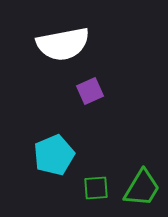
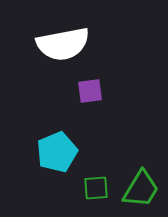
purple square: rotated 16 degrees clockwise
cyan pentagon: moved 3 px right, 3 px up
green trapezoid: moved 1 px left, 1 px down
